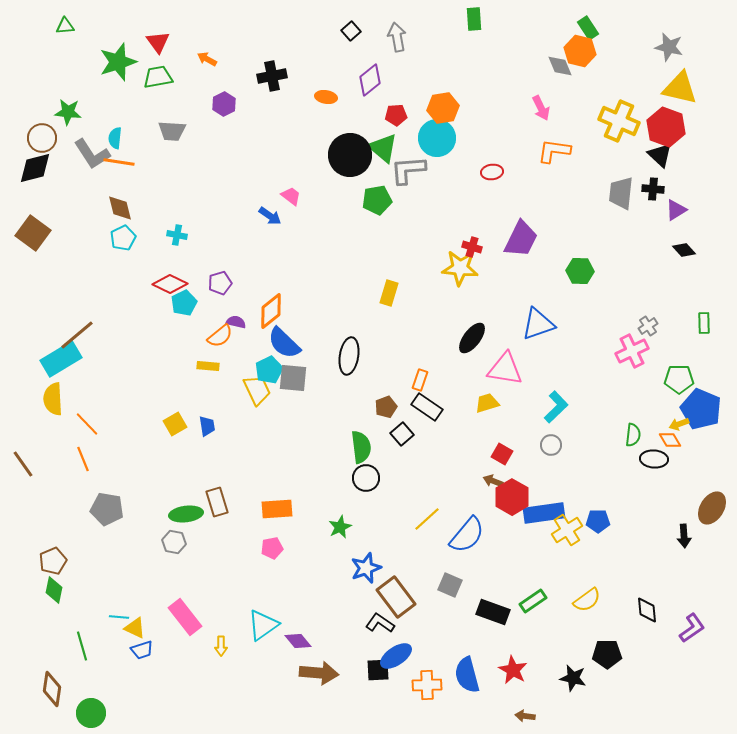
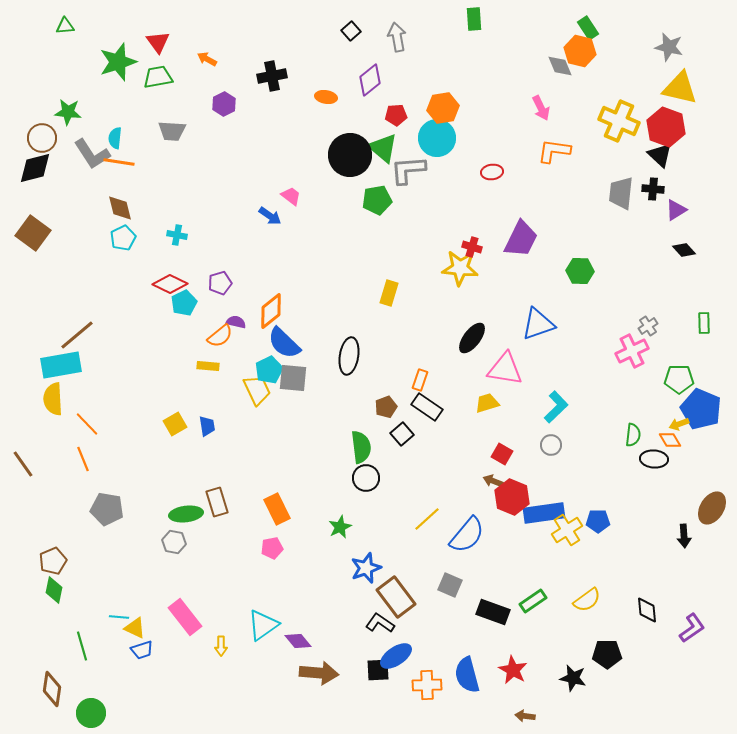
cyan rectangle at (61, 359): moved 6 px down; rotated 21 degrees clockwise
red hexagon at (512, 497): rotated 8 degrees counterclockwise
orange rectangle at (277, 509): rotated 68 degrees clockwise
